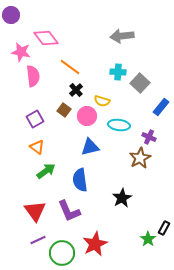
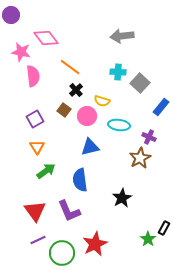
orange triangle: rotated 21 degrees clockwise
